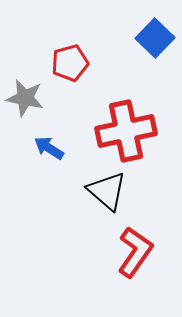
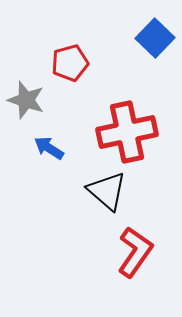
gray star: moved 1 px right, 2 px down; rotated 6 degrees clockwise
red cross: moved 1 px right, 1 px down
